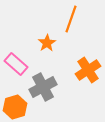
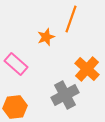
orange star: moved 1 px left, 6 px up; rotated 12 degrees clockwise
orange cross: moved 1 px left, 1 px up; rotated 15 degrees counterclockwise
gray cross: moved 22 px right, 8 px down
orange hexagon: rotated 10 degrees clockwise
